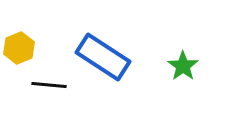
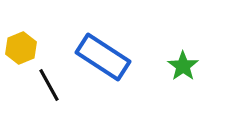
yellow hexagon: moved 2 px right
black line: rotated 56 degrees clockwise
